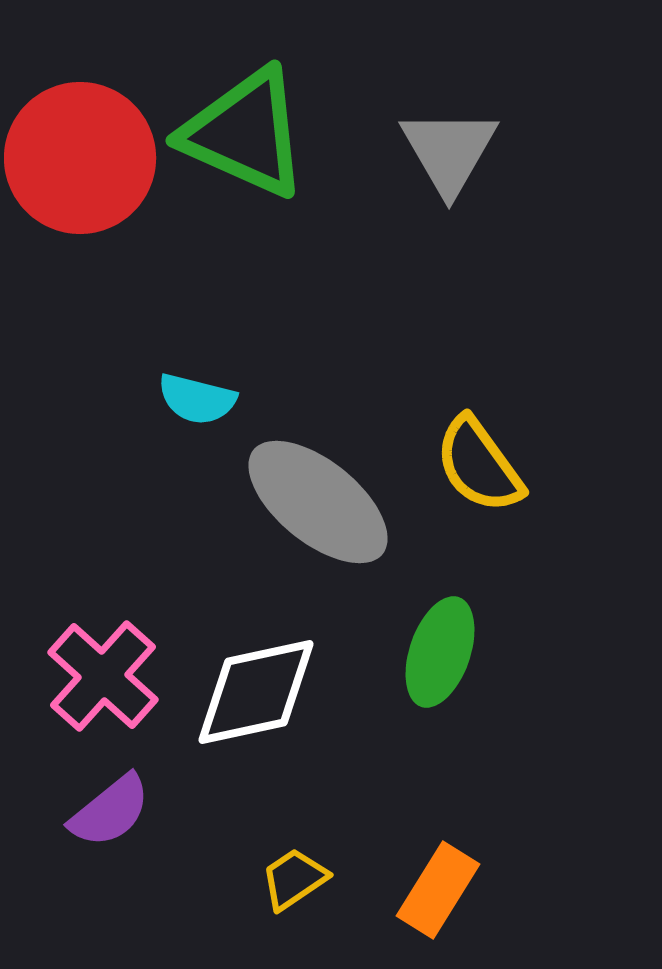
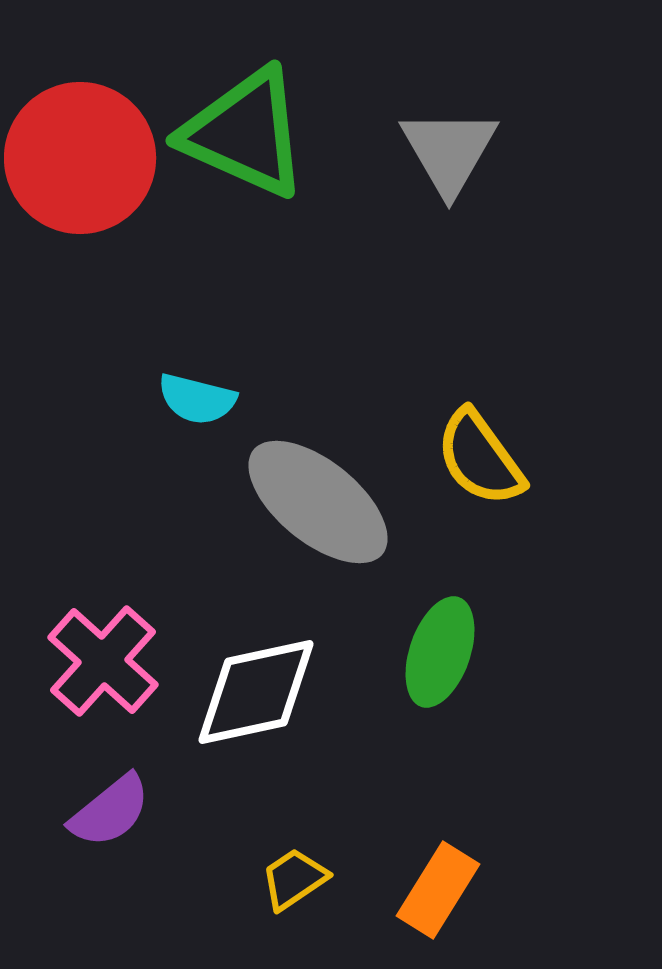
yellow semicircle: moved 1 px right, 7 px up
pink cross: moved 15 px up
